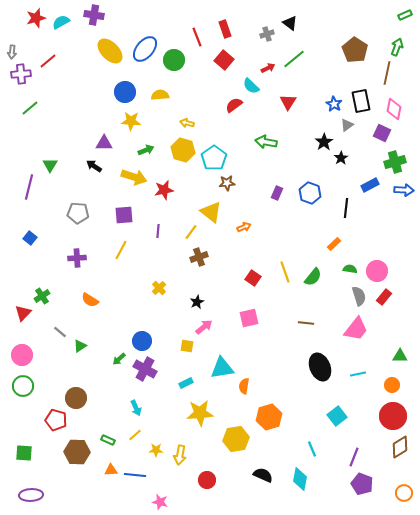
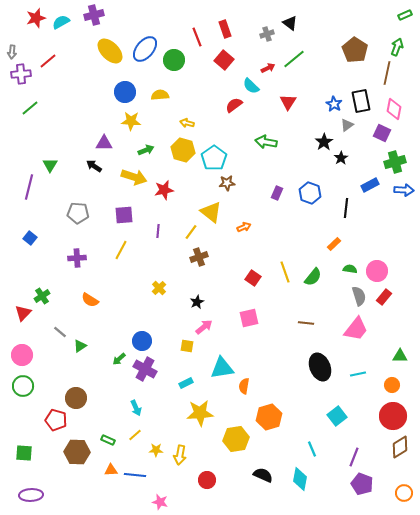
purple cross at (94, 15): rotated 24 degrees counterclockwise
